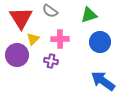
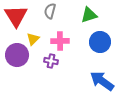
gray semicircle: rotated 70 degrees clockwise
red triangle: moved 5 px left, 2 px up
pink cross: moved 2 px down
blue arrow: moved 1 px left
